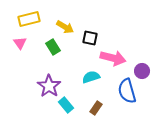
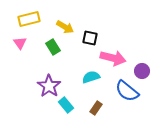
blue semicircle: rotated 35 degrees counterclockwise
